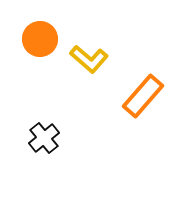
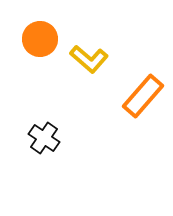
black cross: rotated 16 degrees counterclockwise
